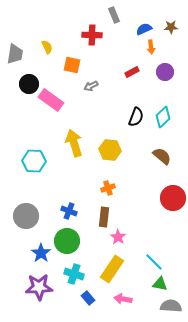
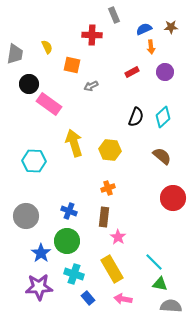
pink rectangle: moved 2 px left, 4 px down
yellow rectangle: rotated 64 degrees counterclockwise
